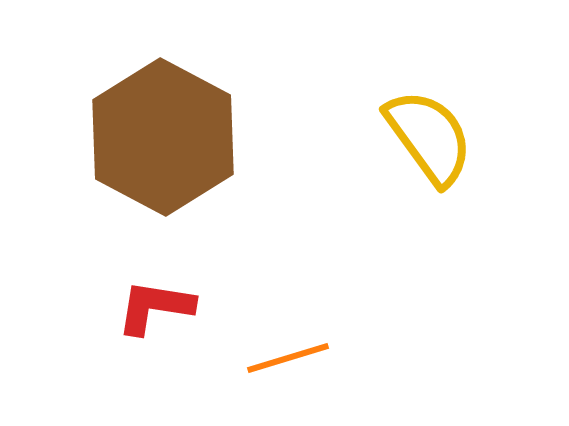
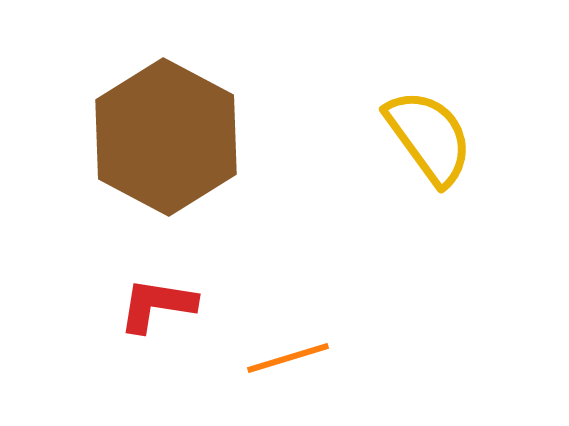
brown hexagon: moved 3 px right
red L-shape: moved 2 px right, 2 px up
